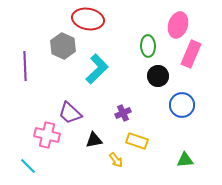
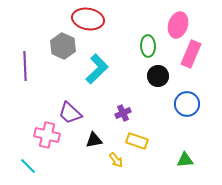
blue circle: moved 5 px right, 1 px up
